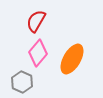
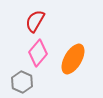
red semicircle: moved 1 px left
orange ellipse: moved 1 px right
